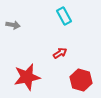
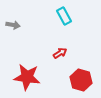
red star: rotated 20 degrees clockwise
